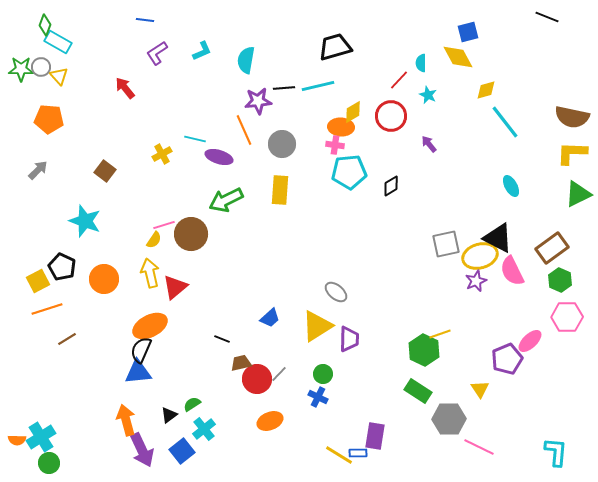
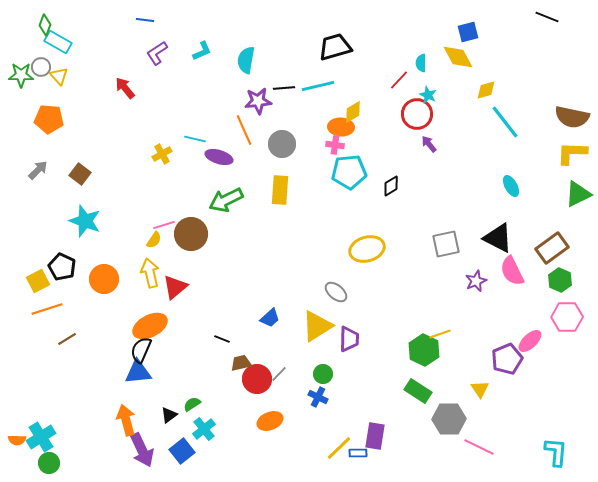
green star at (21, 69): moved 6 px down
red circle at (391, 116): moved 26 px right, 2 px up
brown square at (105, 171): moved 25 px left, 3 px down
yellow ellipse at (480, 256): moved 113 px left, 7 px up
yellow line at (339, 455): moved 7 px up; rotated 76 degrees counterclockwise
